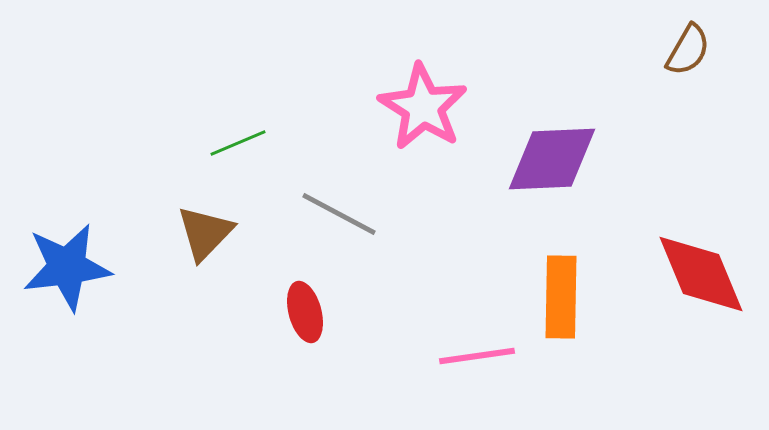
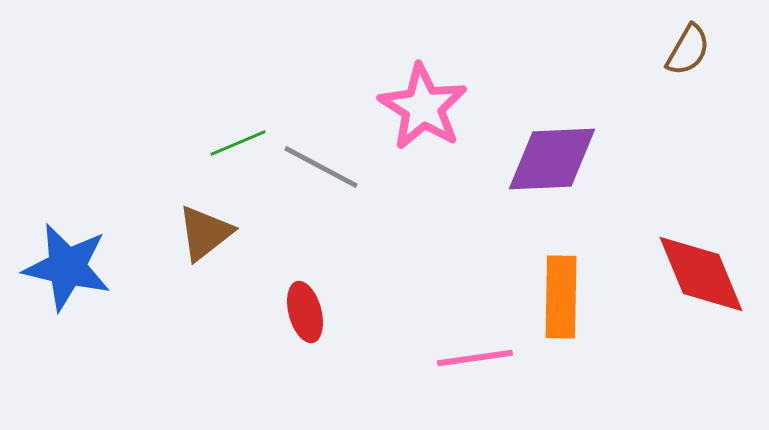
gray line: moved 18 px left, 47 px up
brown triangle: rotated 8 degrees clockwise
blue star: rotated 20 degrees clockwise
pink line: moved 2 px left, 2 px down
